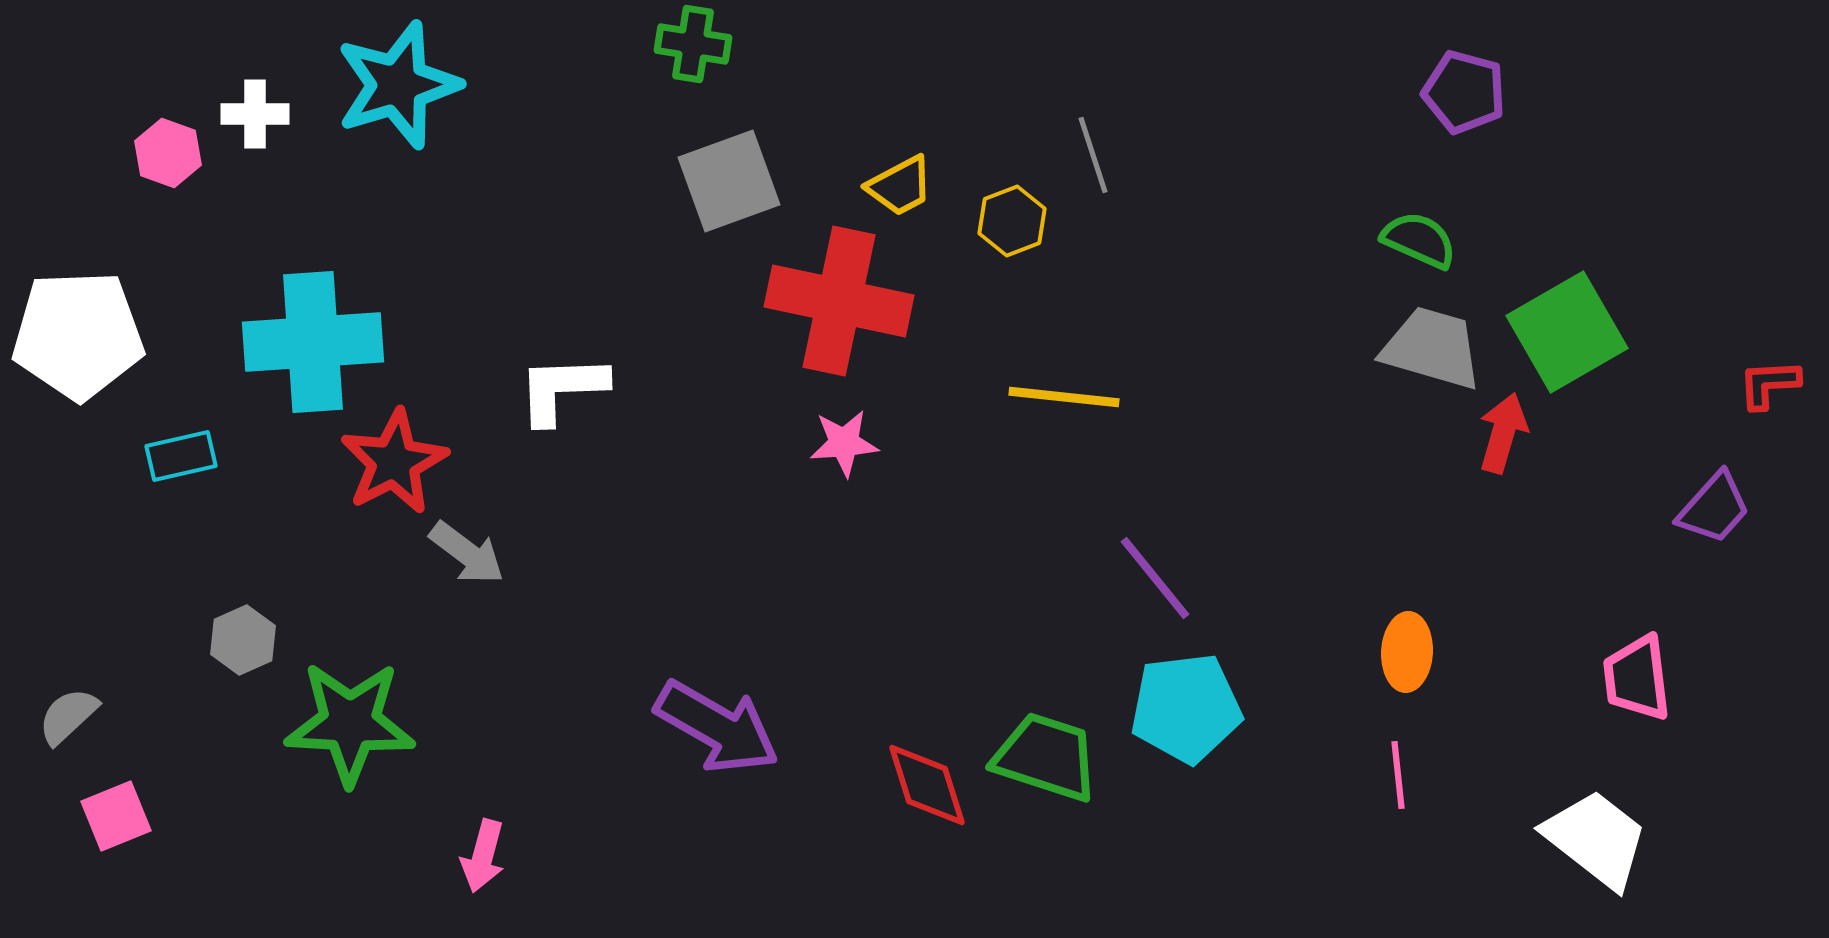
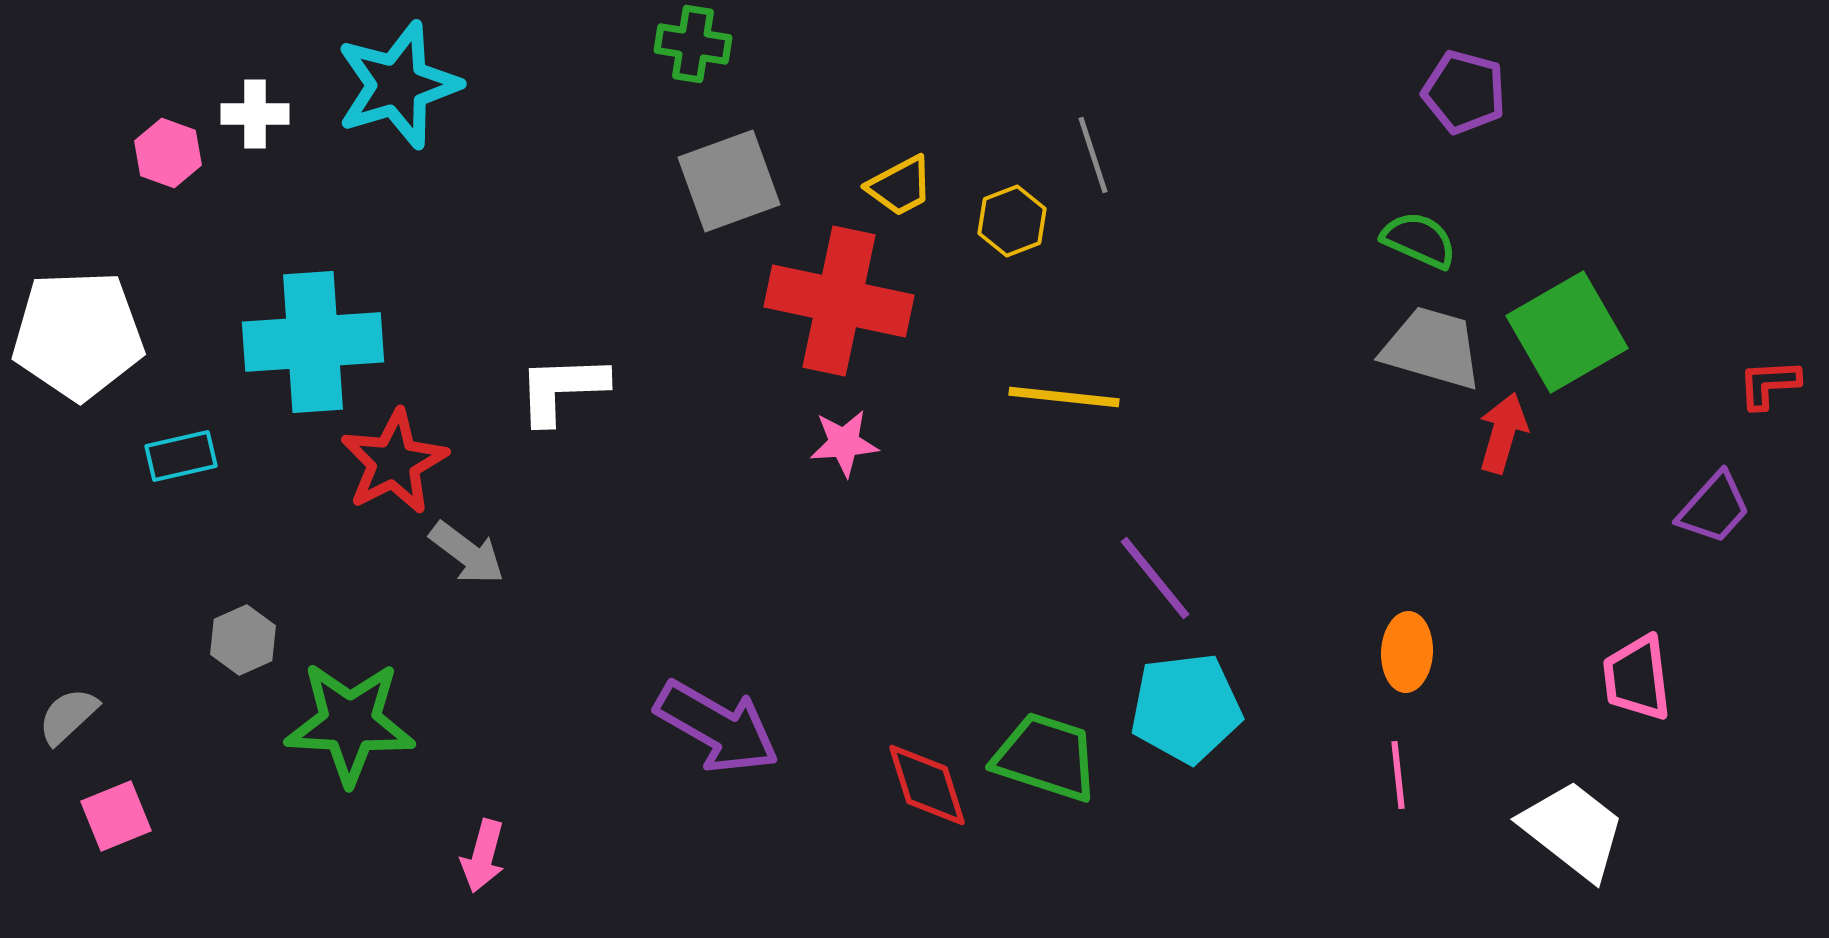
white trapezoid: moved 23 px left, 9 px up
